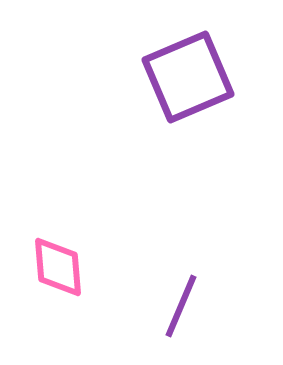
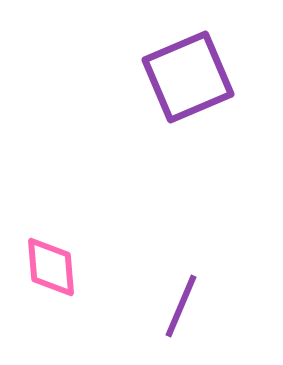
pink diamond: moved 7 px left
